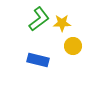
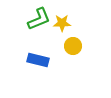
green L-shape: rotated 15 degrees clockwise
